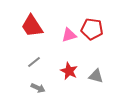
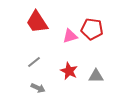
red trapezoid: moved 5 px right, 4 px up
pink triangle: moved 1 px right, 1 px down
gray triangle: rotated 14 degrees counterclockwise
